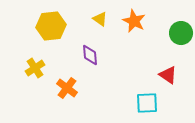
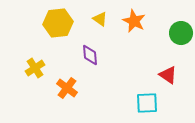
yellow hexagon: moved 7 px right, 3 px up
